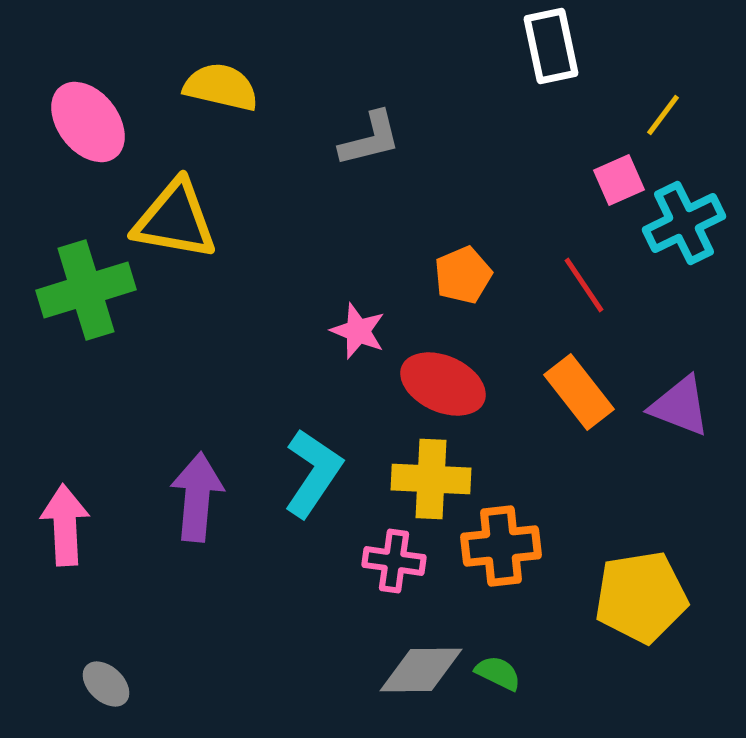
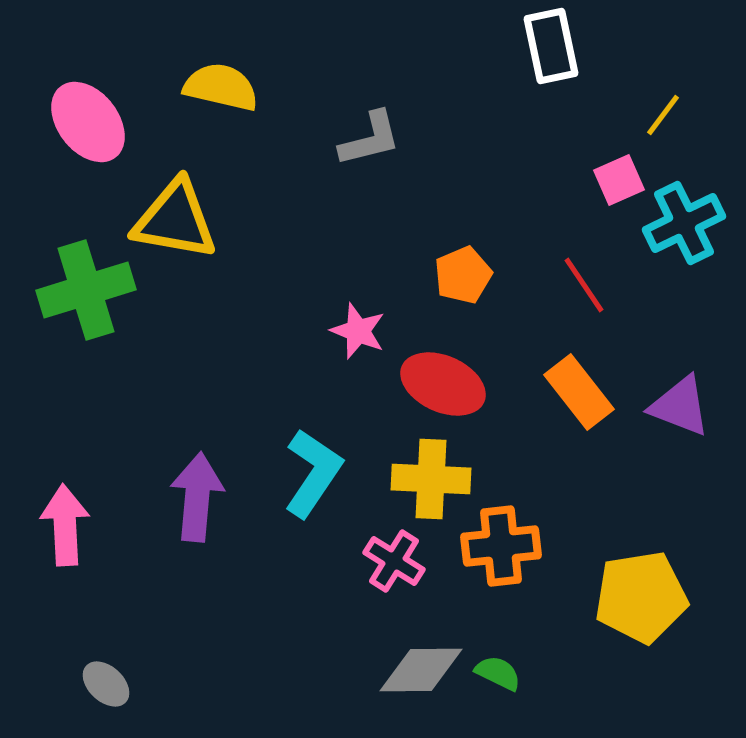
pink cross: rotated 24 degrees clockwise
